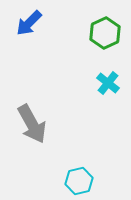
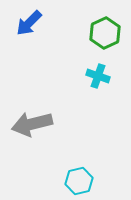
cyan cross: moved 10 px left, 7 px up; rotated 20 degrees counterclockwise
gray arrow: rotated 105 degrees clockwise
